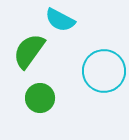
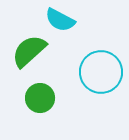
green semicircle: rotated 12 degrees clockwise
cyan circle: moved 3 px left, 1 px down
